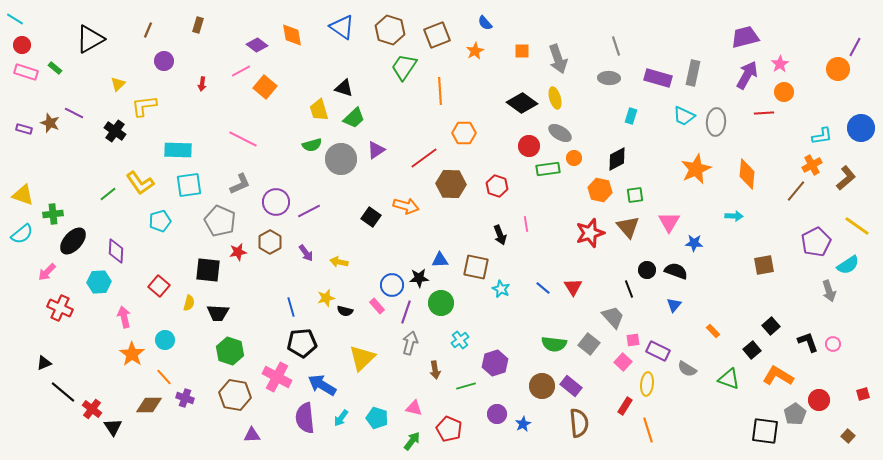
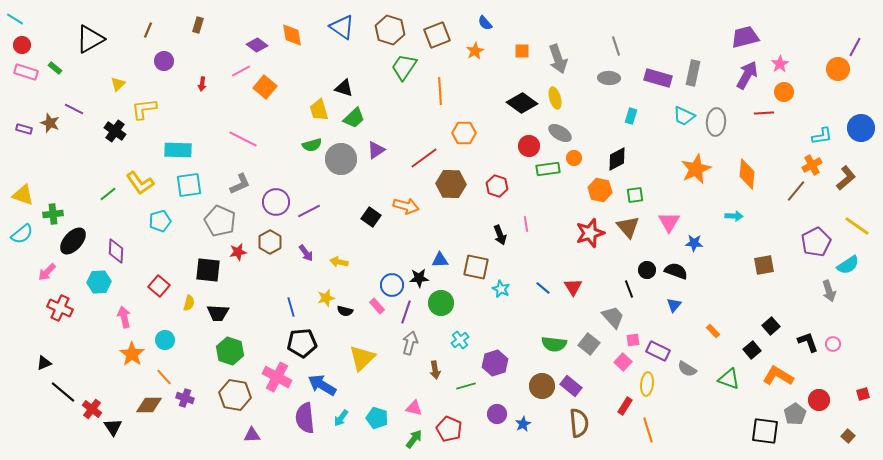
yellow L-shape at (144, 106): moved 3 px down
purple line at (74, 113): moved 4 px up
green arrow at (412, 441): moved 2 px right, 2 px up
